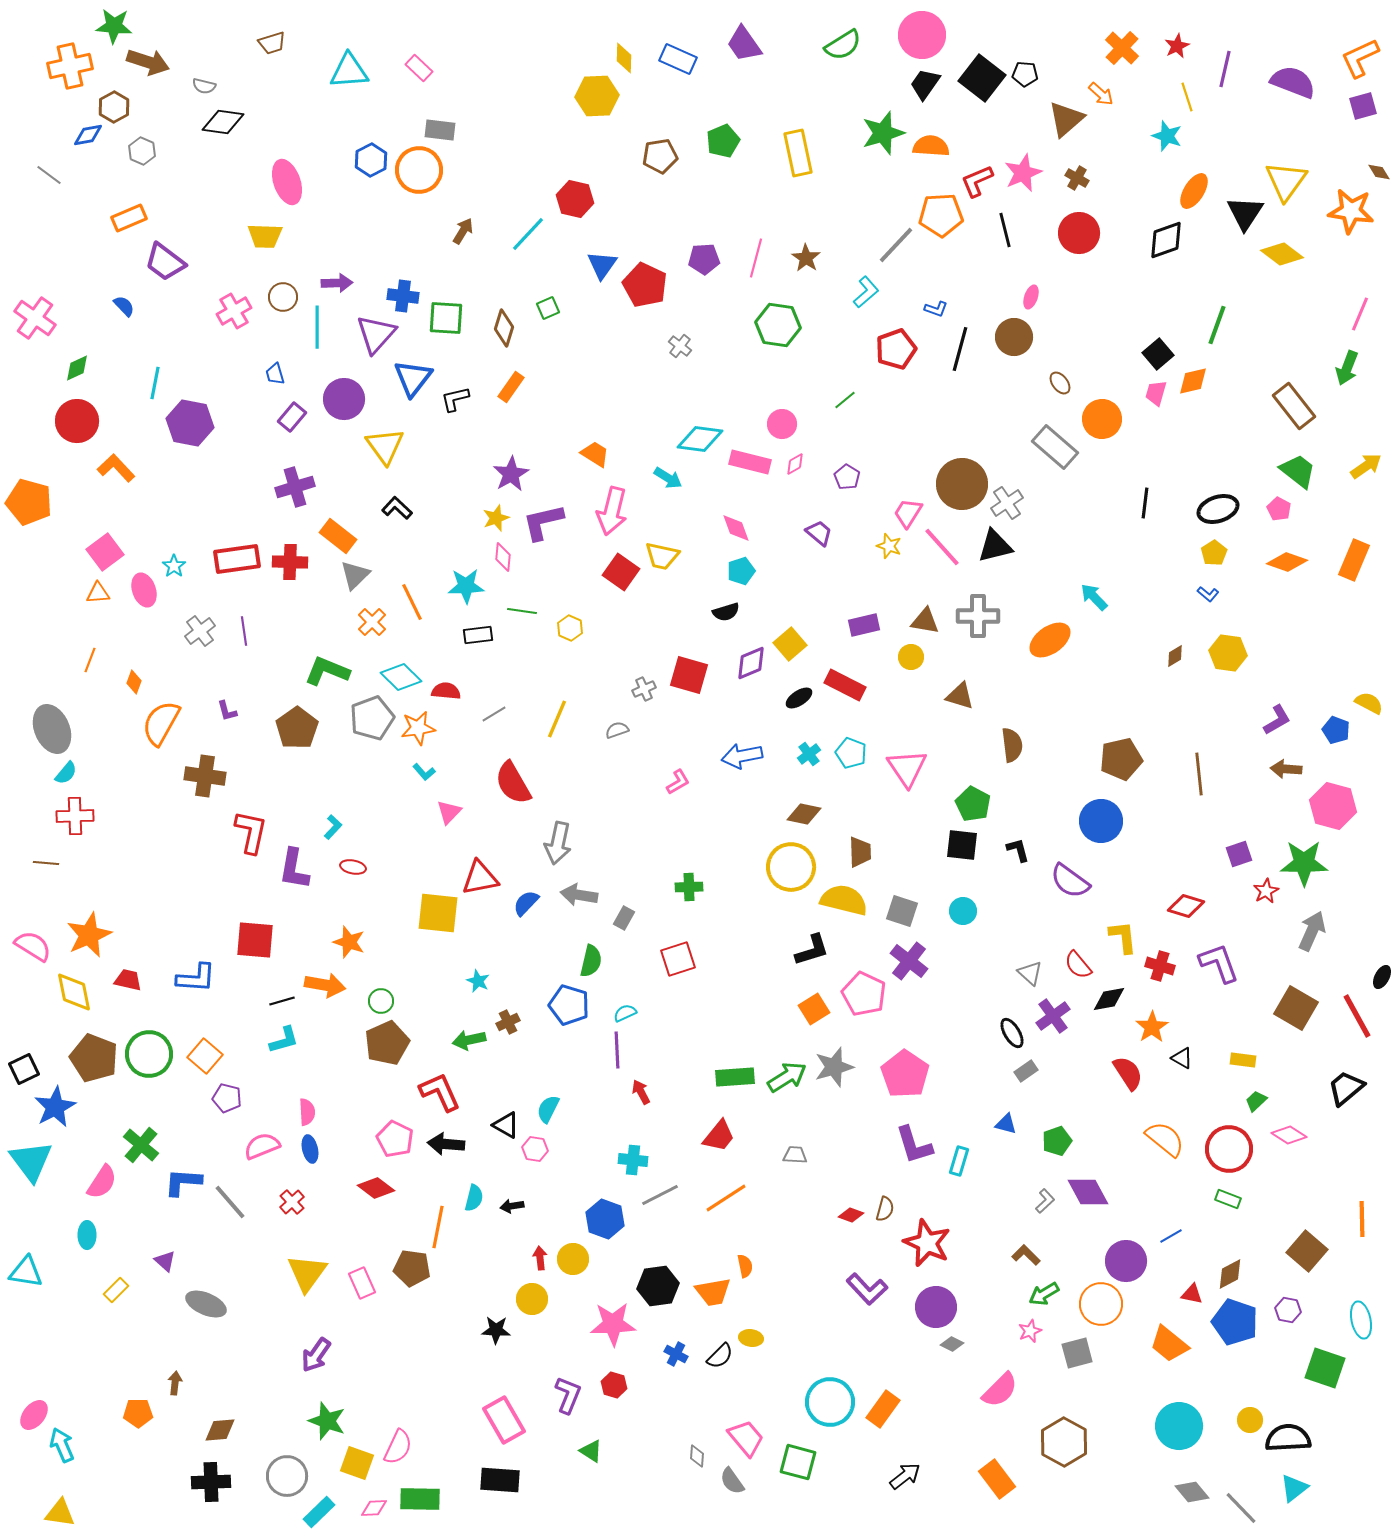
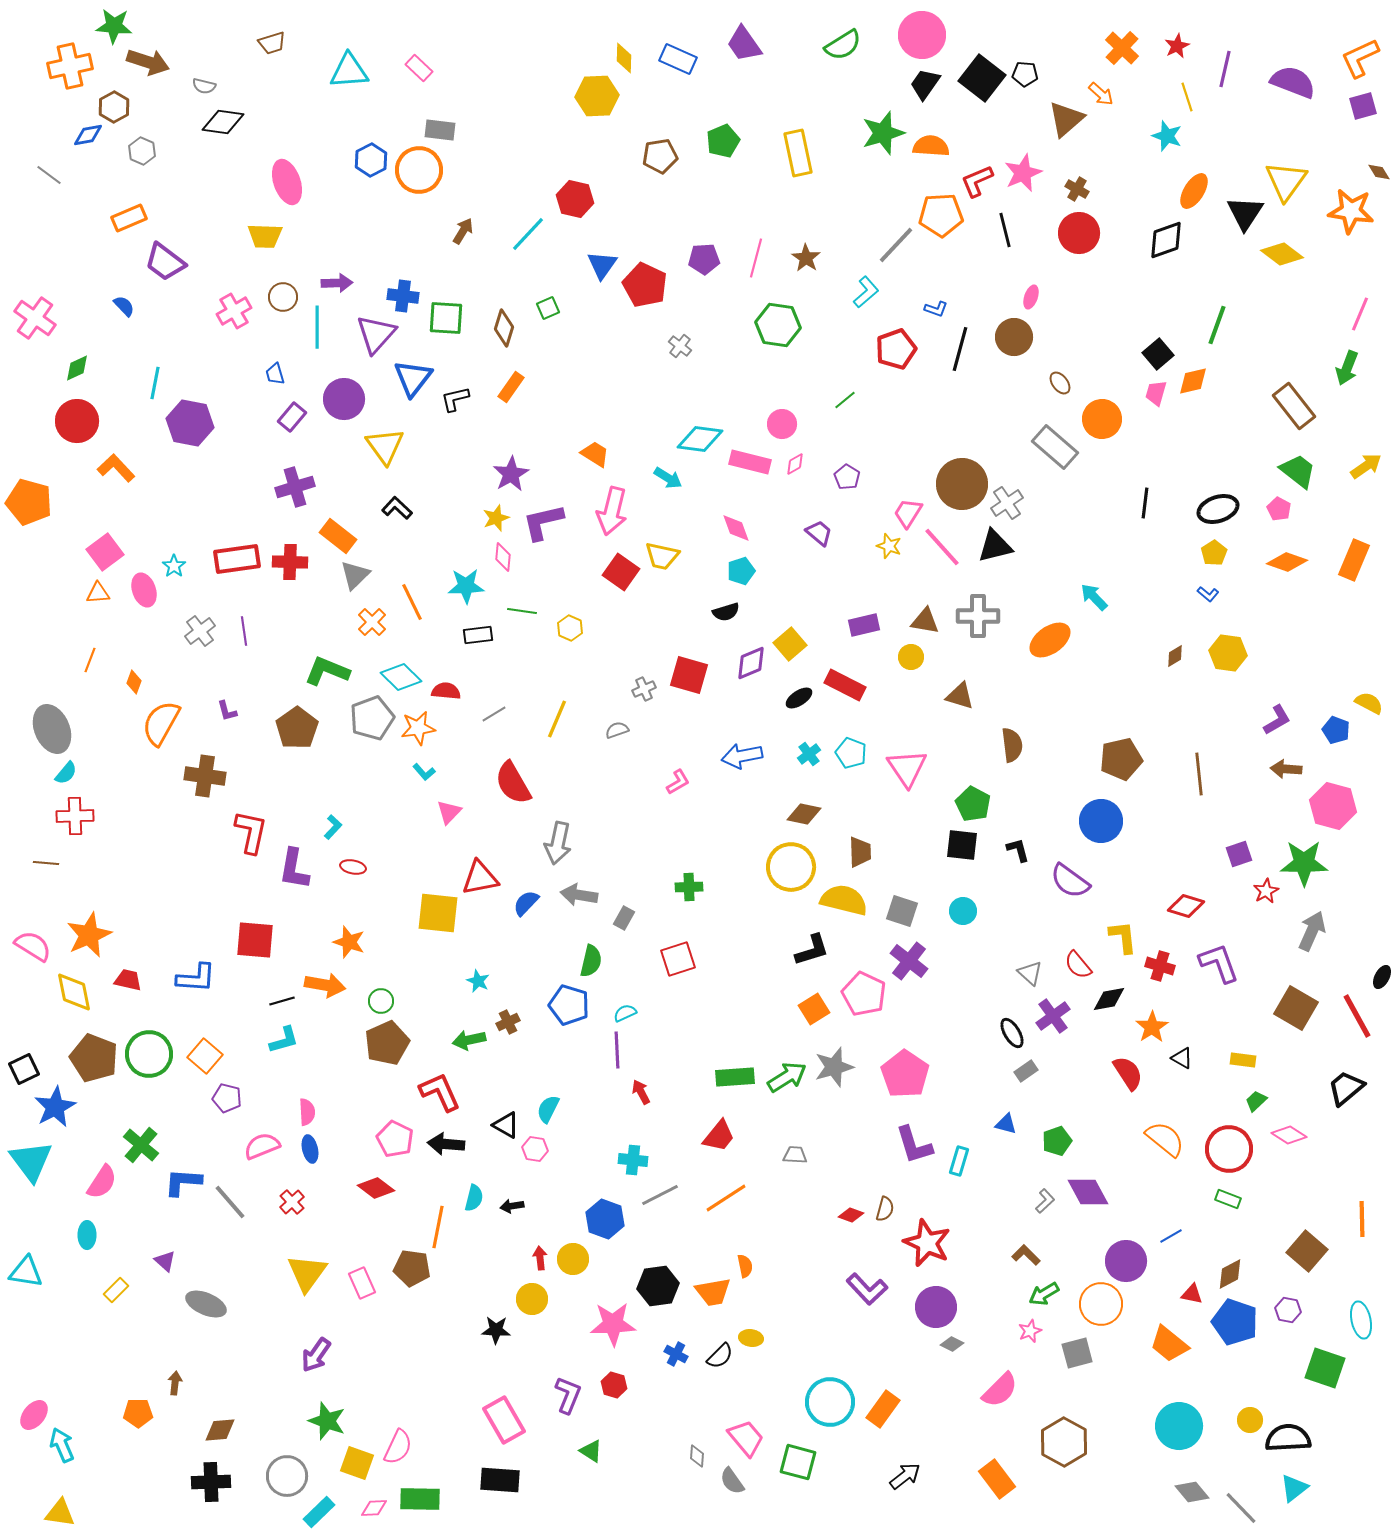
brown cross at (1077, 178): moved 11 px down
